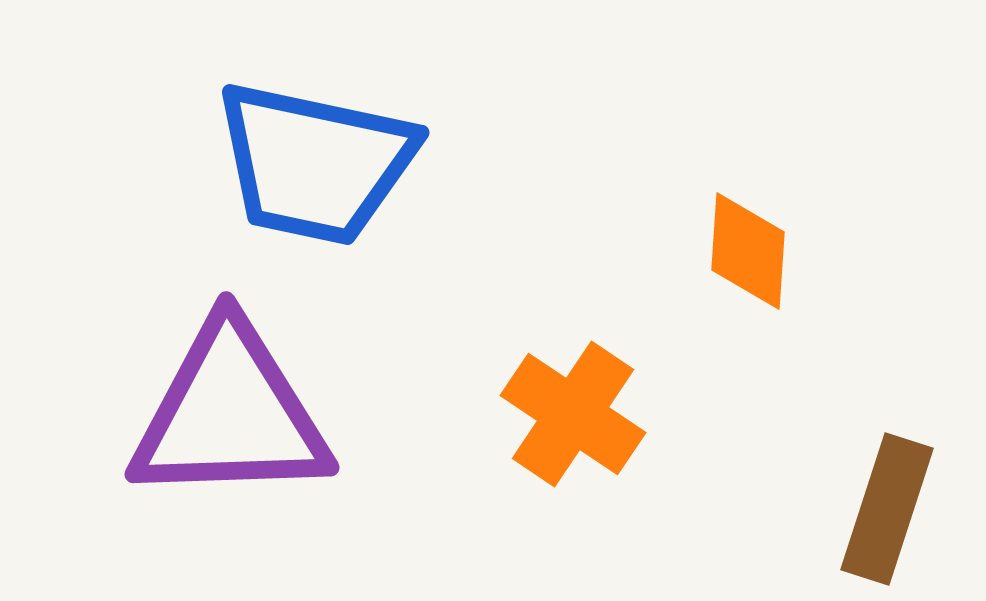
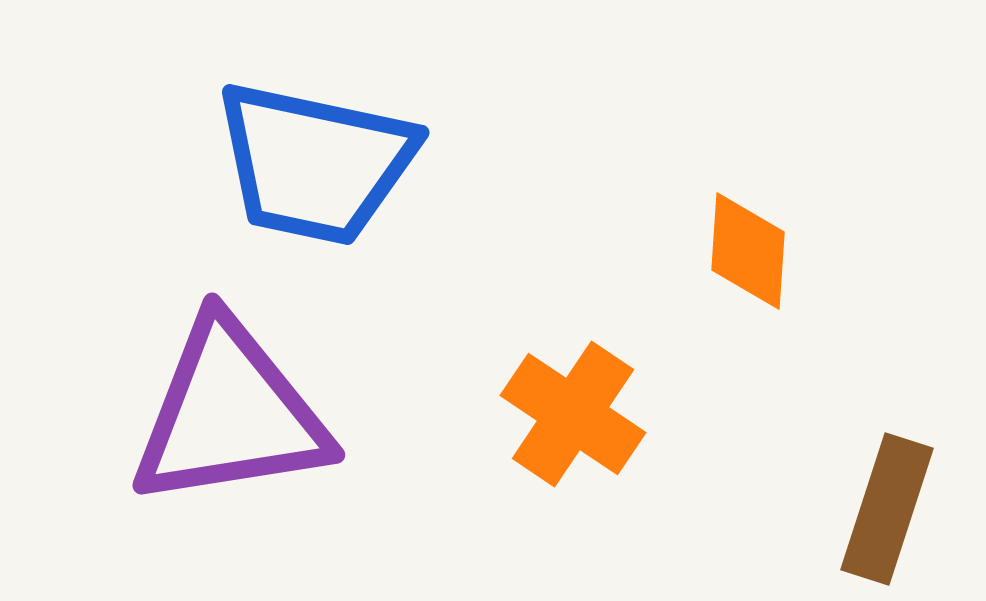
purple triangle: rotated 7 degrees counterclockwise
